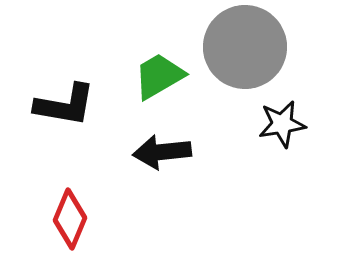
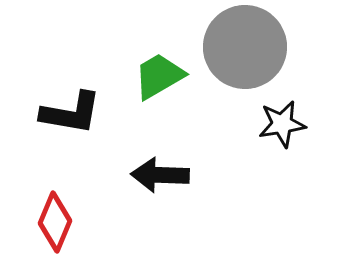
black L-shape: moved 6 px right, 8 px down
black arrow: moved 2 px left, 23 px down; rotated 8 degrees clockwise
red diamond: moved 15 px left, 3 px down
